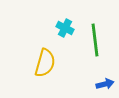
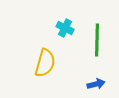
green line: moved 2 px right; rotated 8 degrees clockwise
blue arrow: moved 9 px left
